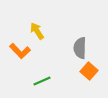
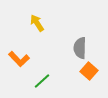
yellow arrow: moved 8 px up
orange L-shape: moved 1 px left, 8 px down
green line: rotated 18 degrees counterclockwise
